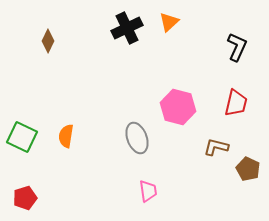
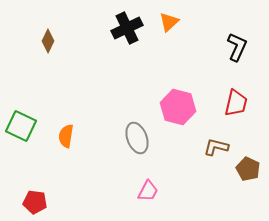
green square: moved 1 px left, 11 px up
pink trapezoid: rotated 35 degrees clockwise
red pentagon: moved 10 px right, 4 px down; rotated 25 degrees clockwise
